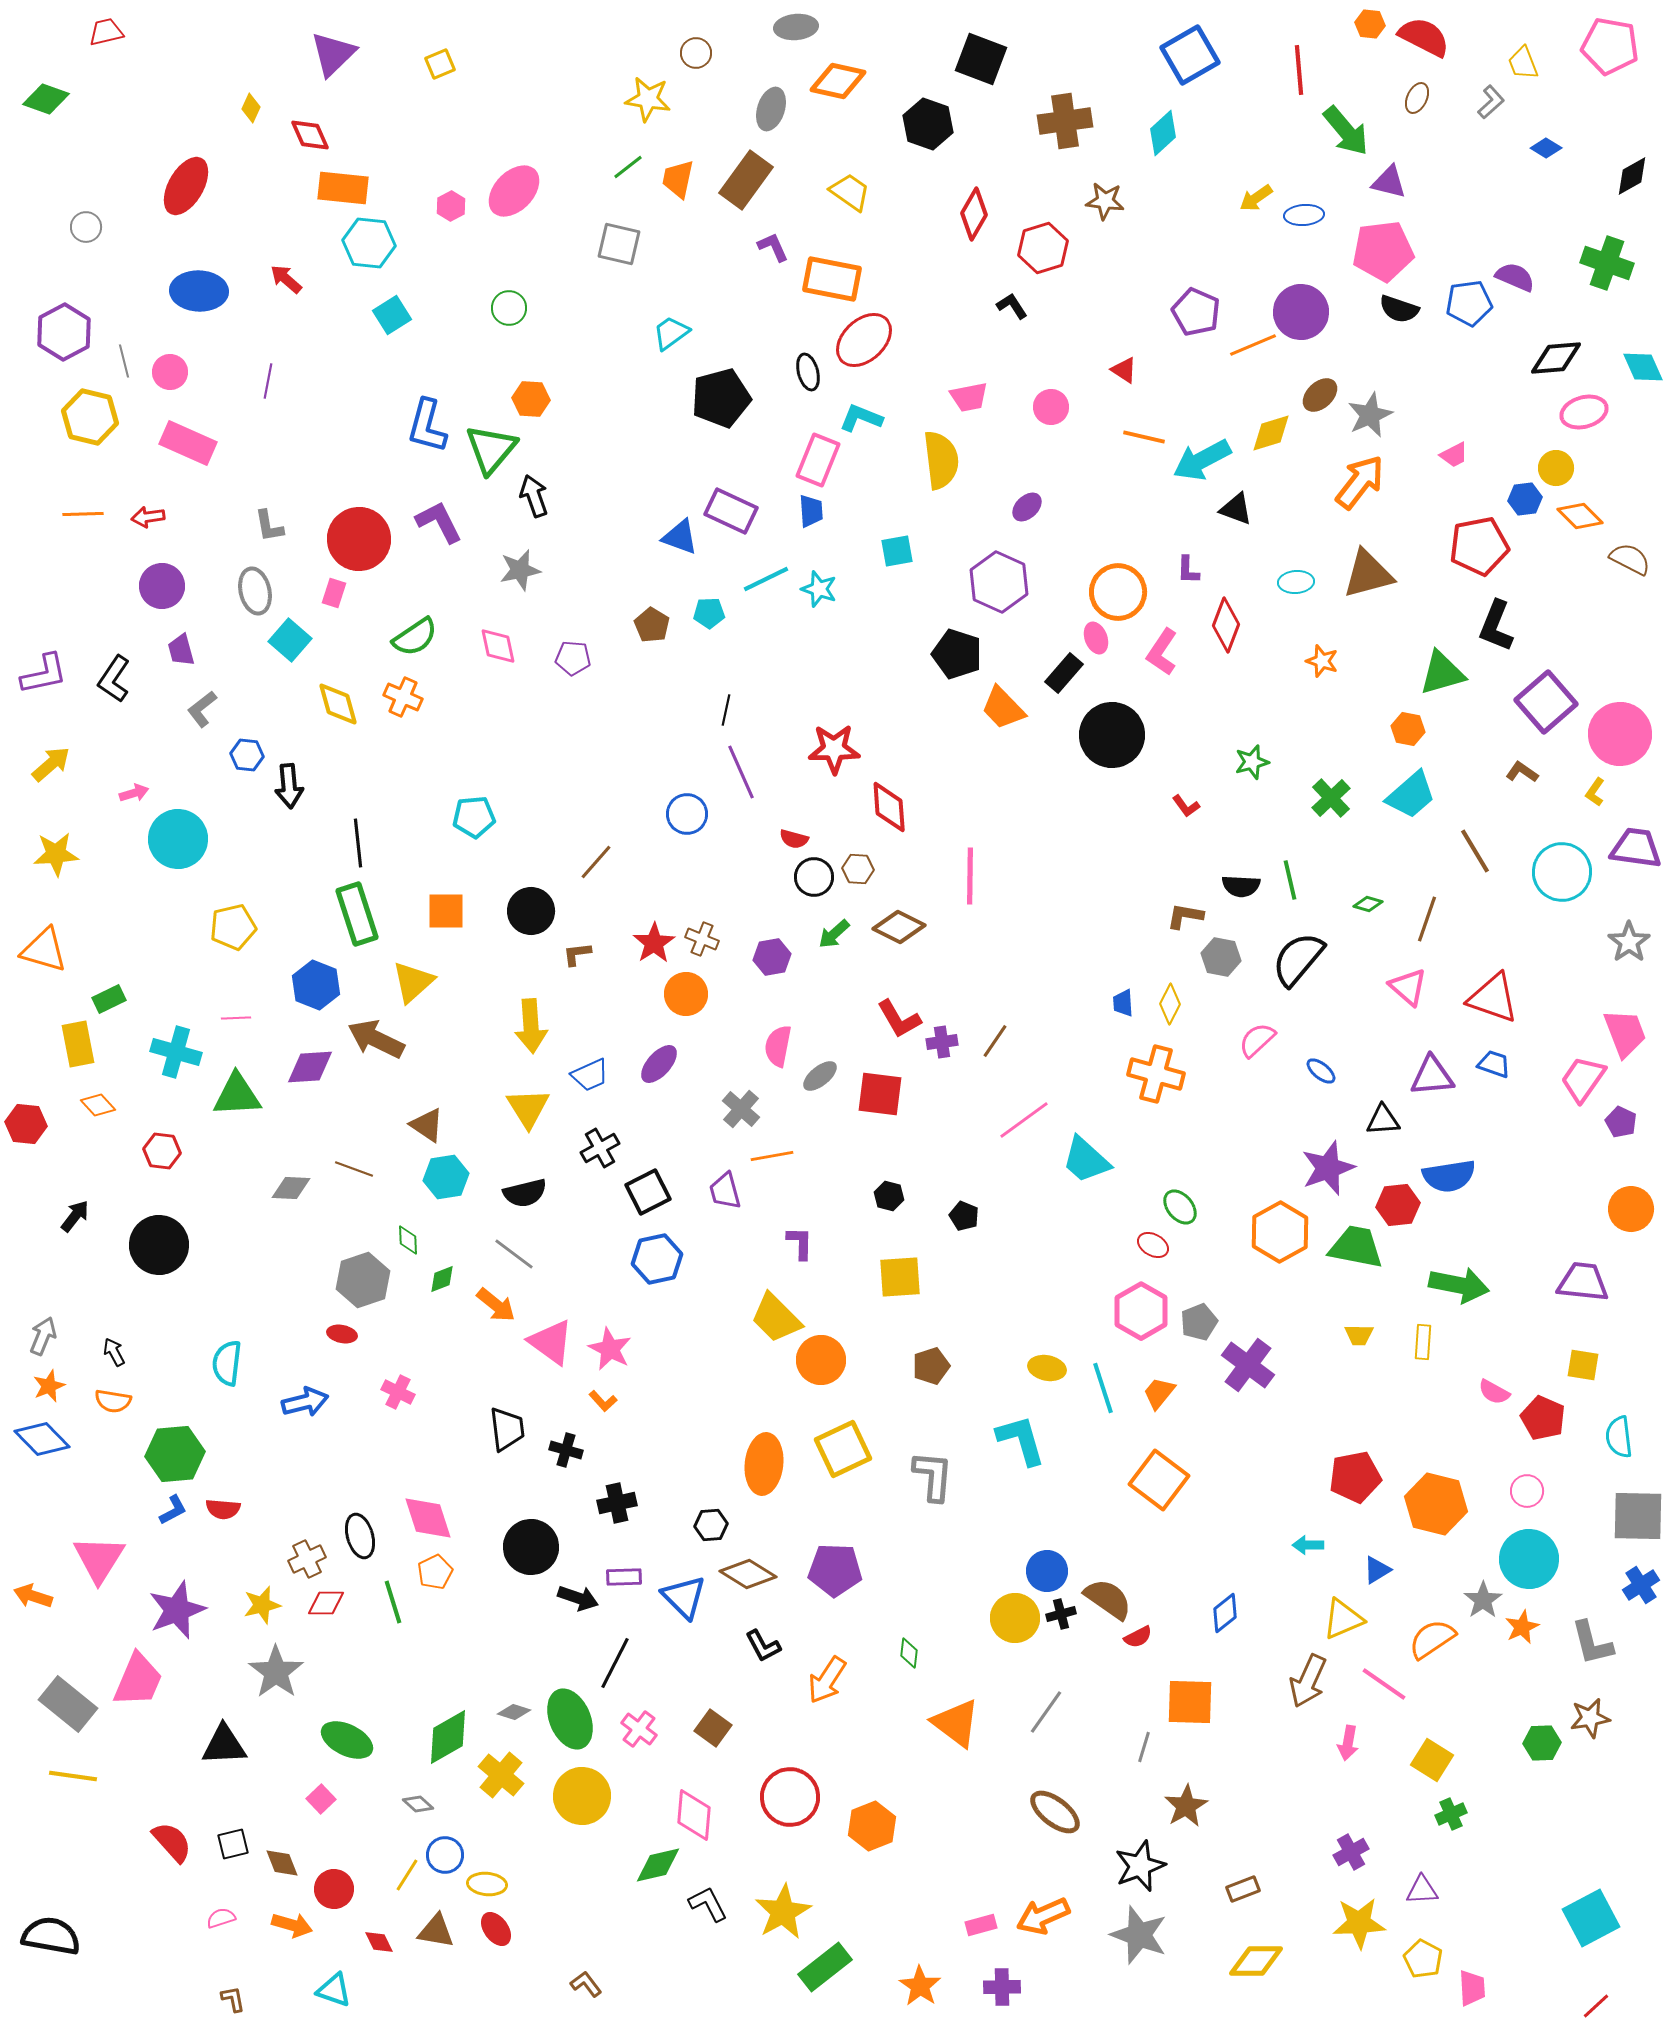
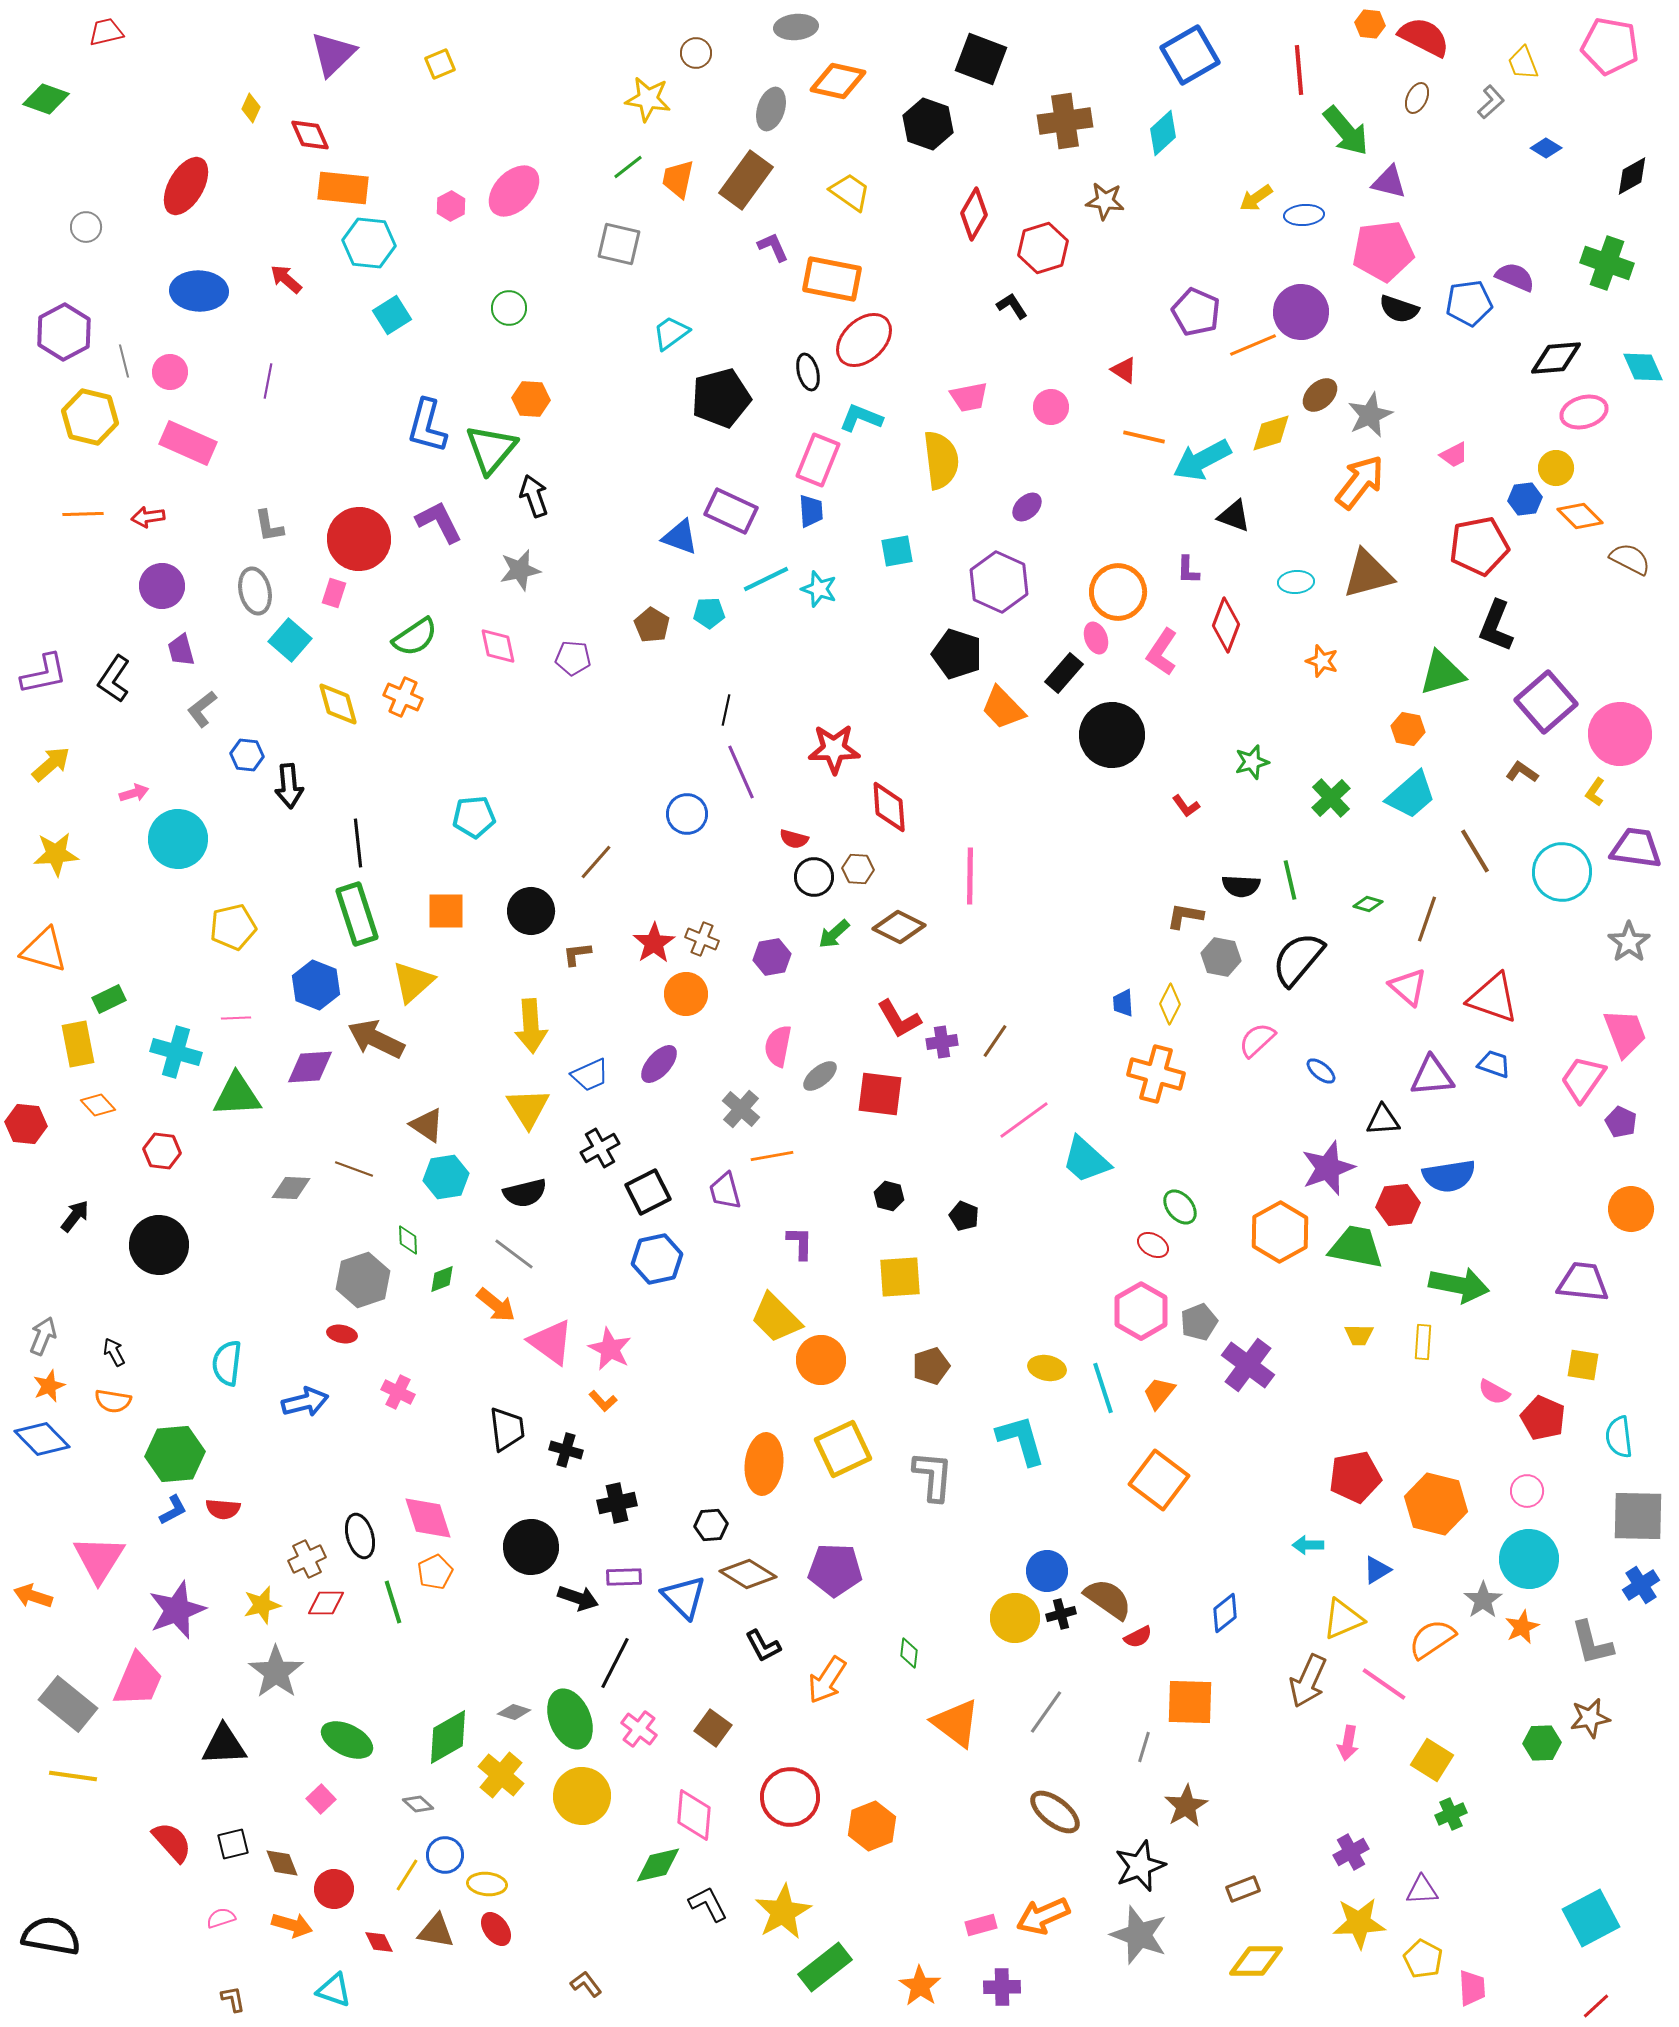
black triangle at (1236, 509): moved 2 px left, 7 px down
